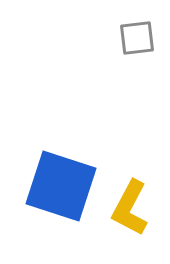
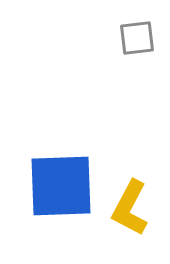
blue square: rotated 20 degrees counterclockwise
